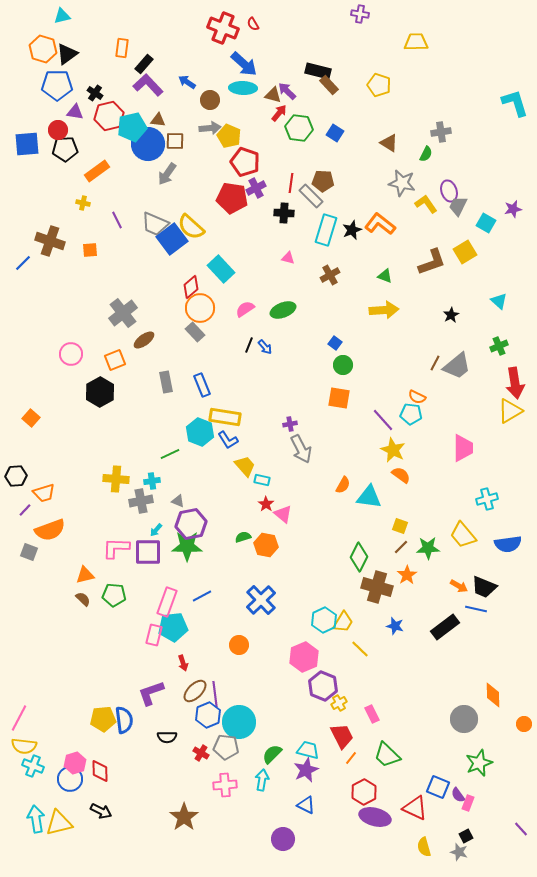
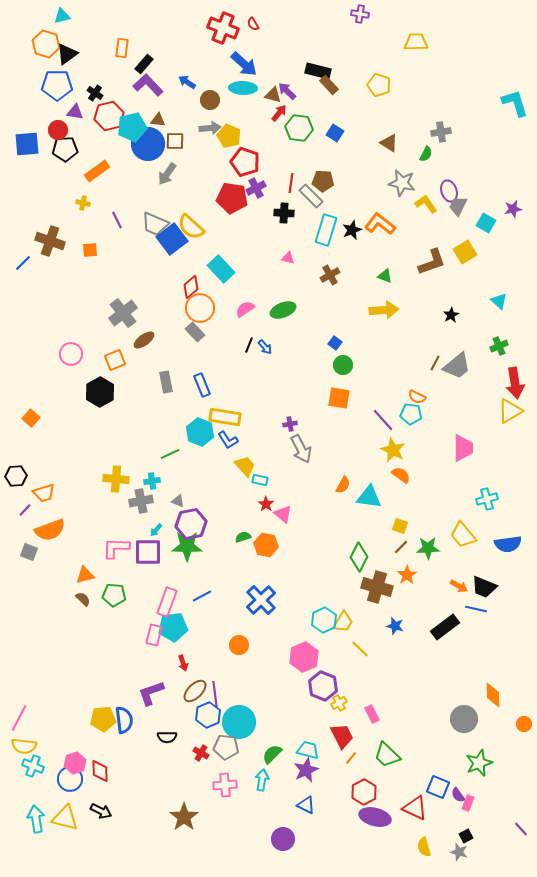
orange hexagon at (43, 49): moved 3 px right, 5 px up
cyan rectangle at (262, 480): moved 2 px left
yellow triangle at (59, 823): moved 6 px right, 5 px up; rotated 28 degrees clockwise
